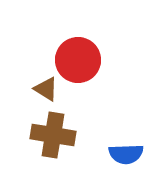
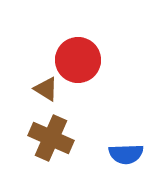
brown cross: moved 2 px left, 3 px down; rotated 15 degrees clockwise
